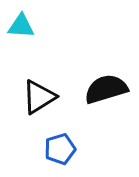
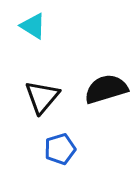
cyan triangle: moved 12 px right; rotated 28 degrees clockwise
black triangle: moved 3 px right; rotated 18 degrees counterclockwise
